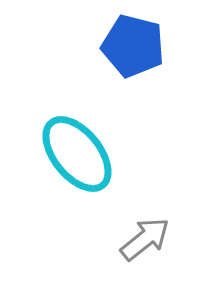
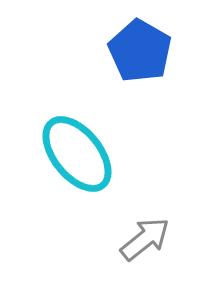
blue pentagon: moved 7 px right, 5 px down; rotated 16 degrees clockwise
